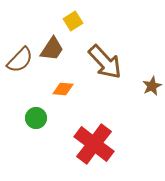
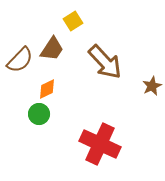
orange diamond: moved 16 px left; rotated 30 degrees counterclockwise
green circle: moved 3 px right, 4 px up
red cross: moved 6 px right; rotated 12 degrees counterclockwise
